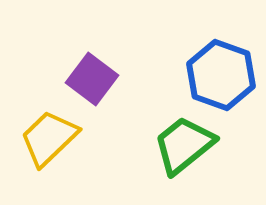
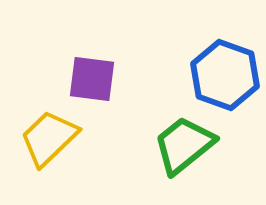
blue hexagon: moved 4 px right
purple square: rotated 30 degrees counterclockwise
